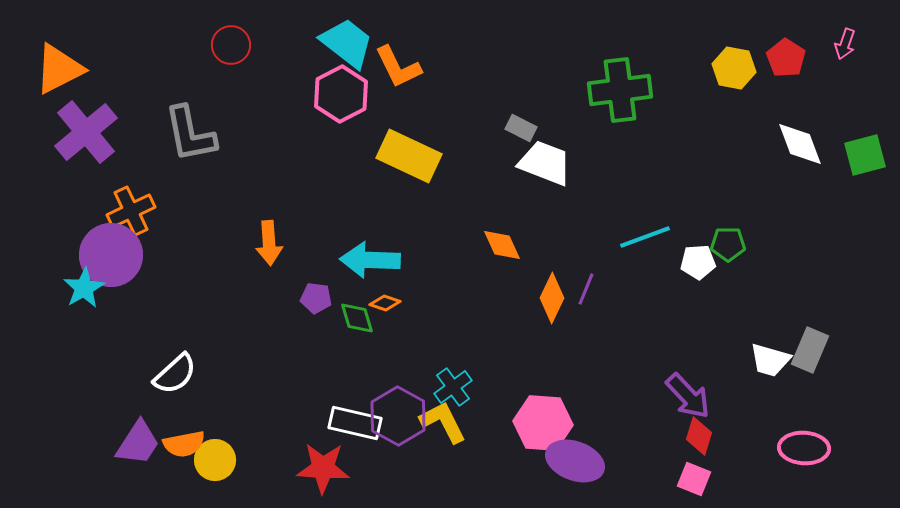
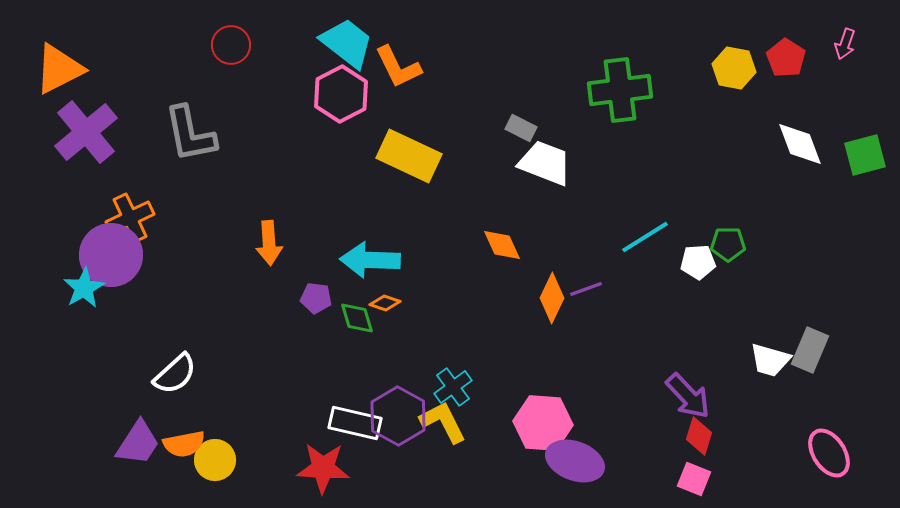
orange cross at (131, 211): moved 1 px left, 7 px down
cyan line at (645, 237): rotated 12 degrees counterclockwise
purple line at (586, 289): rotated 48 degrees clockwise
pink ellipse at (804, 448): moved 25 px right, 5 px down; rotated 54 degrees clockwise
